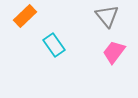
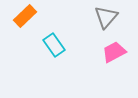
gray triangle: moved 1 px left, 1 px down; rotated 20 degrees clockwise
pink trapezoid: rotated 25 degrees clockwise
